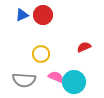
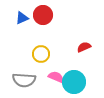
blue triangle: moved 3 px down
